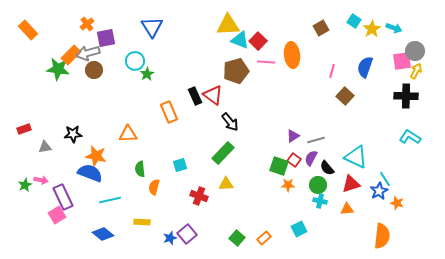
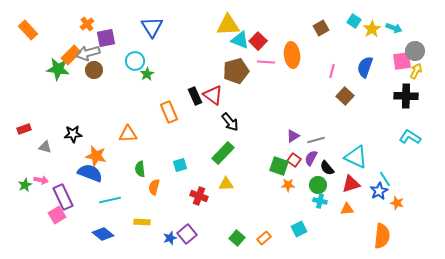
gray triangle at (45, 147): rotated 24 degrees clockwise
